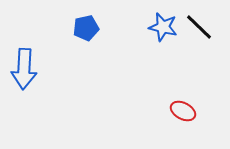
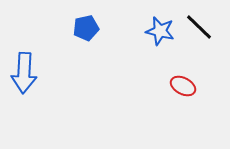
blue star: moved 3 px left, 4 px down
blue arrow: moved 4 px down
red ellipse: moved 25 px up
